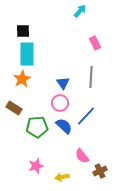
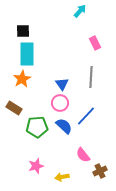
blue triangle: moved 1 px left, 1 px down
pink semicircle: moved 1 px right, 1 px up
